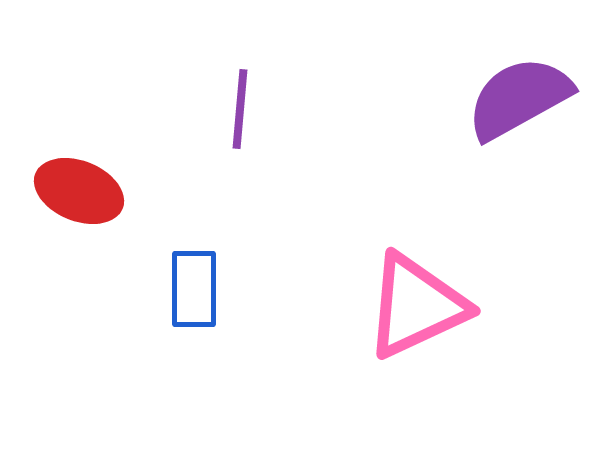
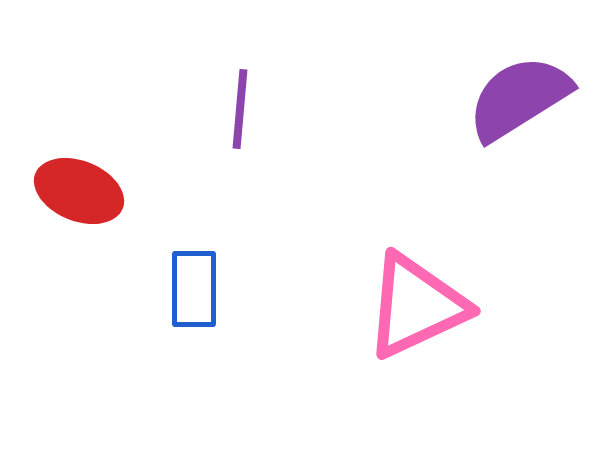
purple semicircle: rotated 3 degrees counterclockwise
